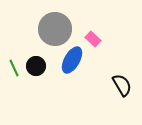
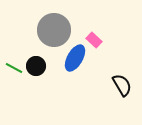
gray circle: moved 1 px left, 1 px down
pink rectangle: moved 1 px right, 1 px down
blue ellipse: moved 3 px right, 2 px up
green line: rotated 36 degrees counterclockwise
